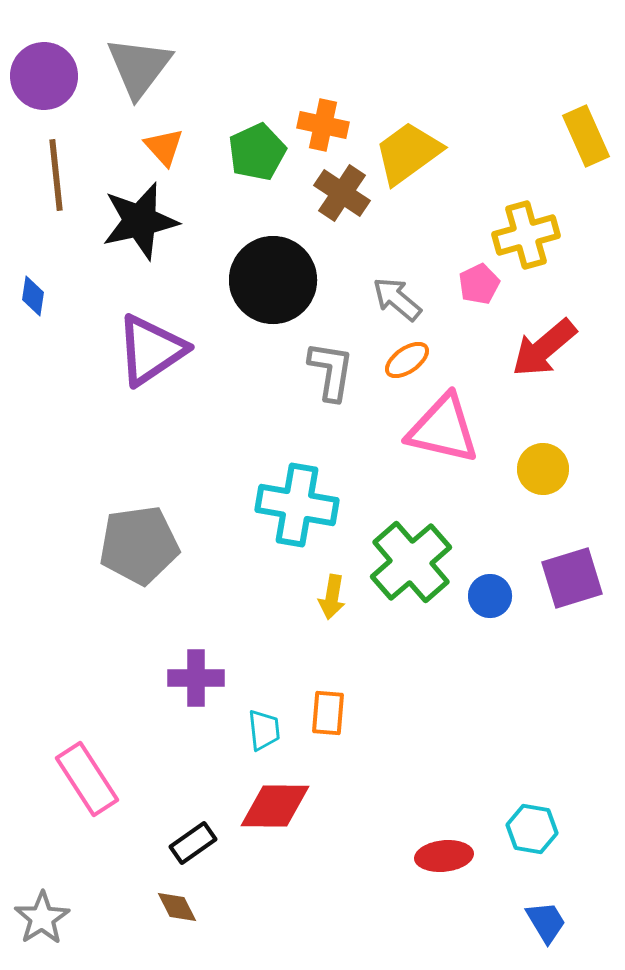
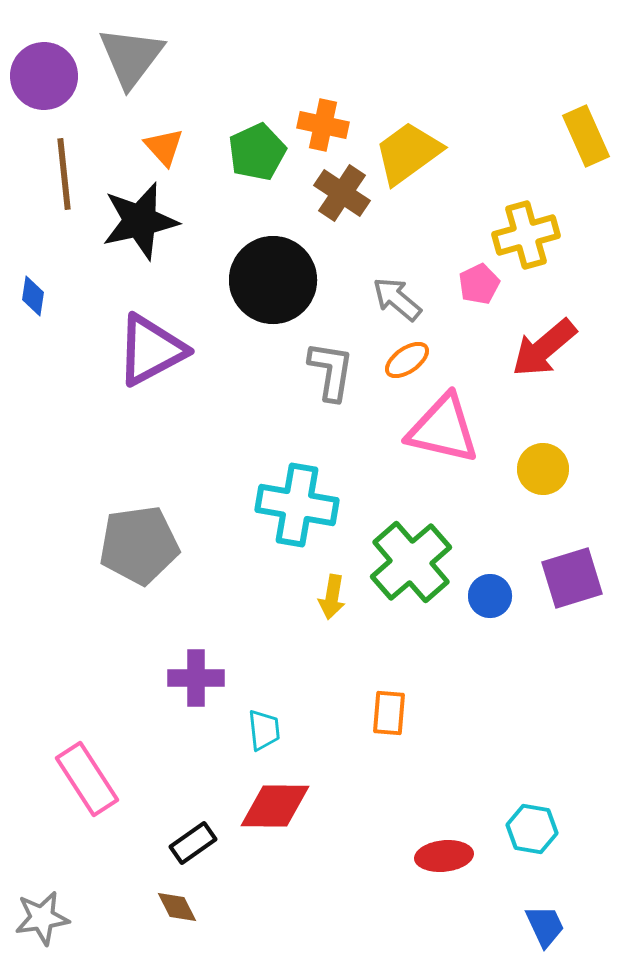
gray triangle: moved 8 px left, 10 px up
brown line: moved 8 px right, 1 px up
purple triangle: rotated 6 degrees clockwise
orange rectangle: moved 61 px right
gray star: rotated 24 degrees clockwise
blue trapezoid: moved 1 px left, 4 px down; rotated 6 degrees clockwise
